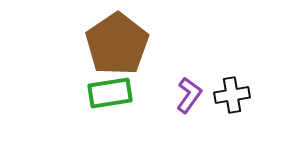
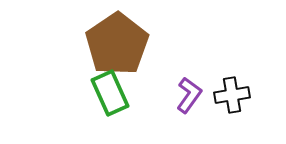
green rectangle: rotated 75 degrees clockwise
